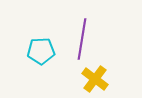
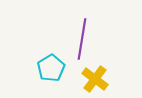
cyan pentagon: moved 10 px right, 17 px down; rotated 28 degrees counterclockwise
